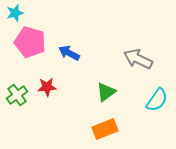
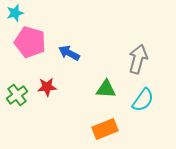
gray arrow: rotated 80 degrees clockwise
green triangle: moved 3 px up; rotated 40 degrees clockwise
cyan semicircle: moved 14 px left
